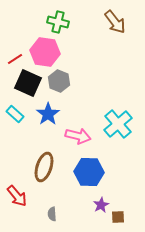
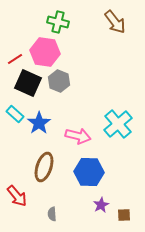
blue star: moved 9 px left, 9 px down
brown square: moved 6 px right, 2 px up
